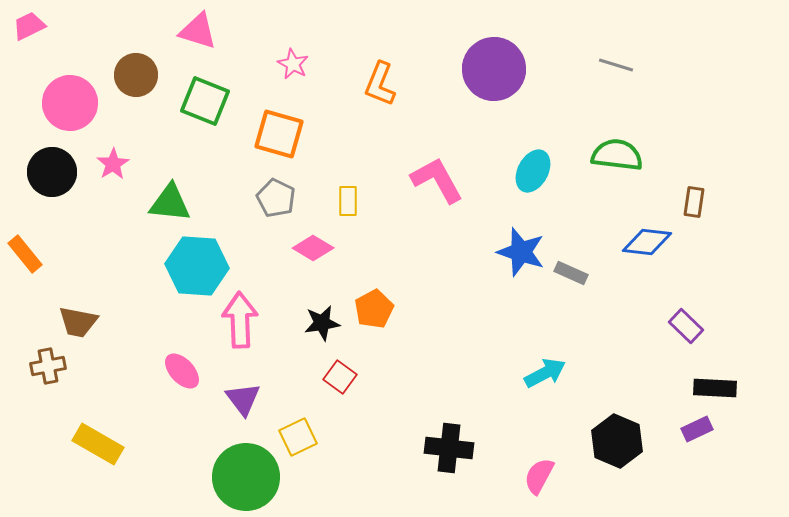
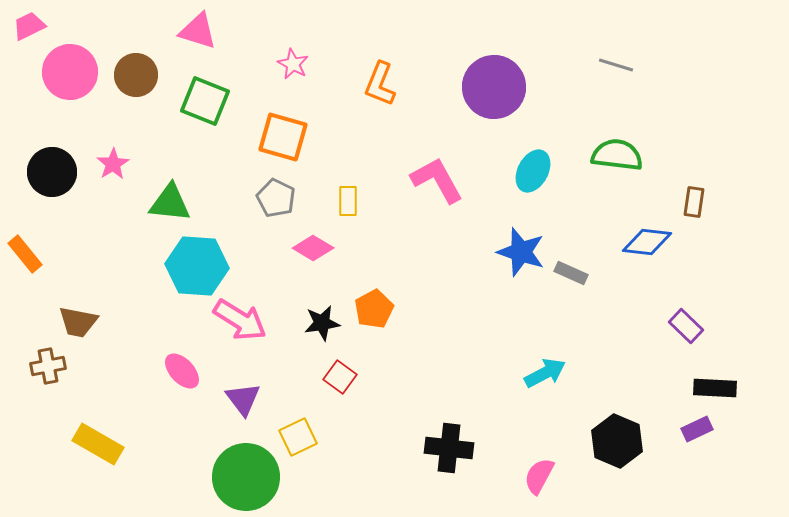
purple circle at (494, 69): moved 18 px down
pink circle at (70, 103): moved 31 px up
orange square at (279, 134): moved 4 px right, 3 px down
pink arrow at (240, 320): rotated 124 degrees clockwise
